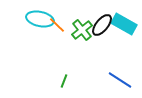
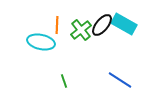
cyan ellipse: moved 1 px right, 23 px down
orange line: rotated 48 degrees clockwise
green cross: moved 1 px left
green line: rotated 40 degrees counterclockwise
